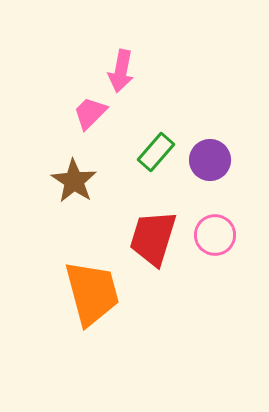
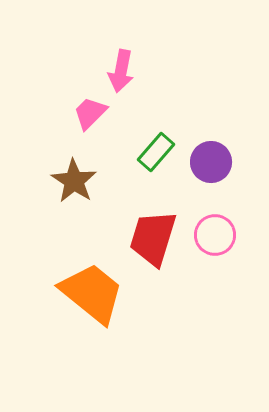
purple circle: moved 1 px right, 2 px down
orange trapezoid: rotated 36 degrees counterclockwise
